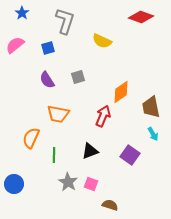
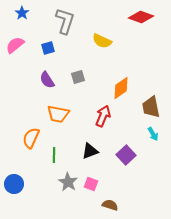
orange diamond: moved 4 px up
purple square: moved 4 px left; rotated 12 degrees clockwise
